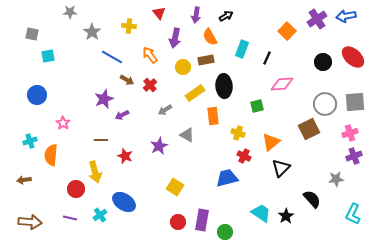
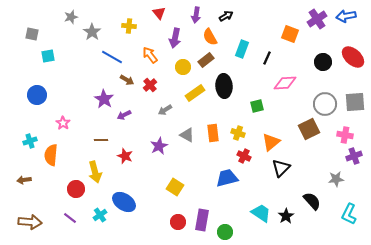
gray star at (70, 12): moved 1 px right, 5 px down; rotated 16 degrees counterclockwise
orange square at (287, 31): moved 3 px right, 3 px down; rotated 24 degrees counterclockwise
brown rectangle at (206, 60): rotated 28 degrees counterclockwise
pink diamond at (282, 84): moved 3 px right, 1 px up
purple star at (104, 99): rotated 18 degrees counterclockwise
purple arrow at (122, 115): moved 2 px right
orange rectangle at (213, 116): moved 17 px down
pink cross at (350, 133): moved 5 px left, 2 px down; rotated 28 degrees clockwise
black semicircle at (312, 199): moved 2 px down
cyan L-shape at (353, 214): moved 4 px left
purple line at (70, 218): rotated 24 degrees clockwise
